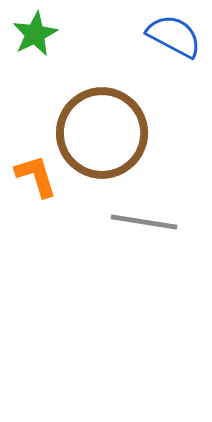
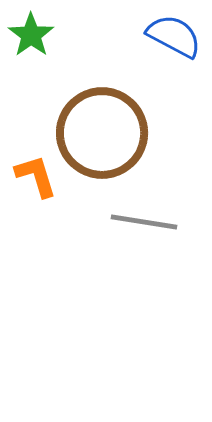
green star: moved 4 px left, 1 px down; rotated 9 degrees counterclockwise
